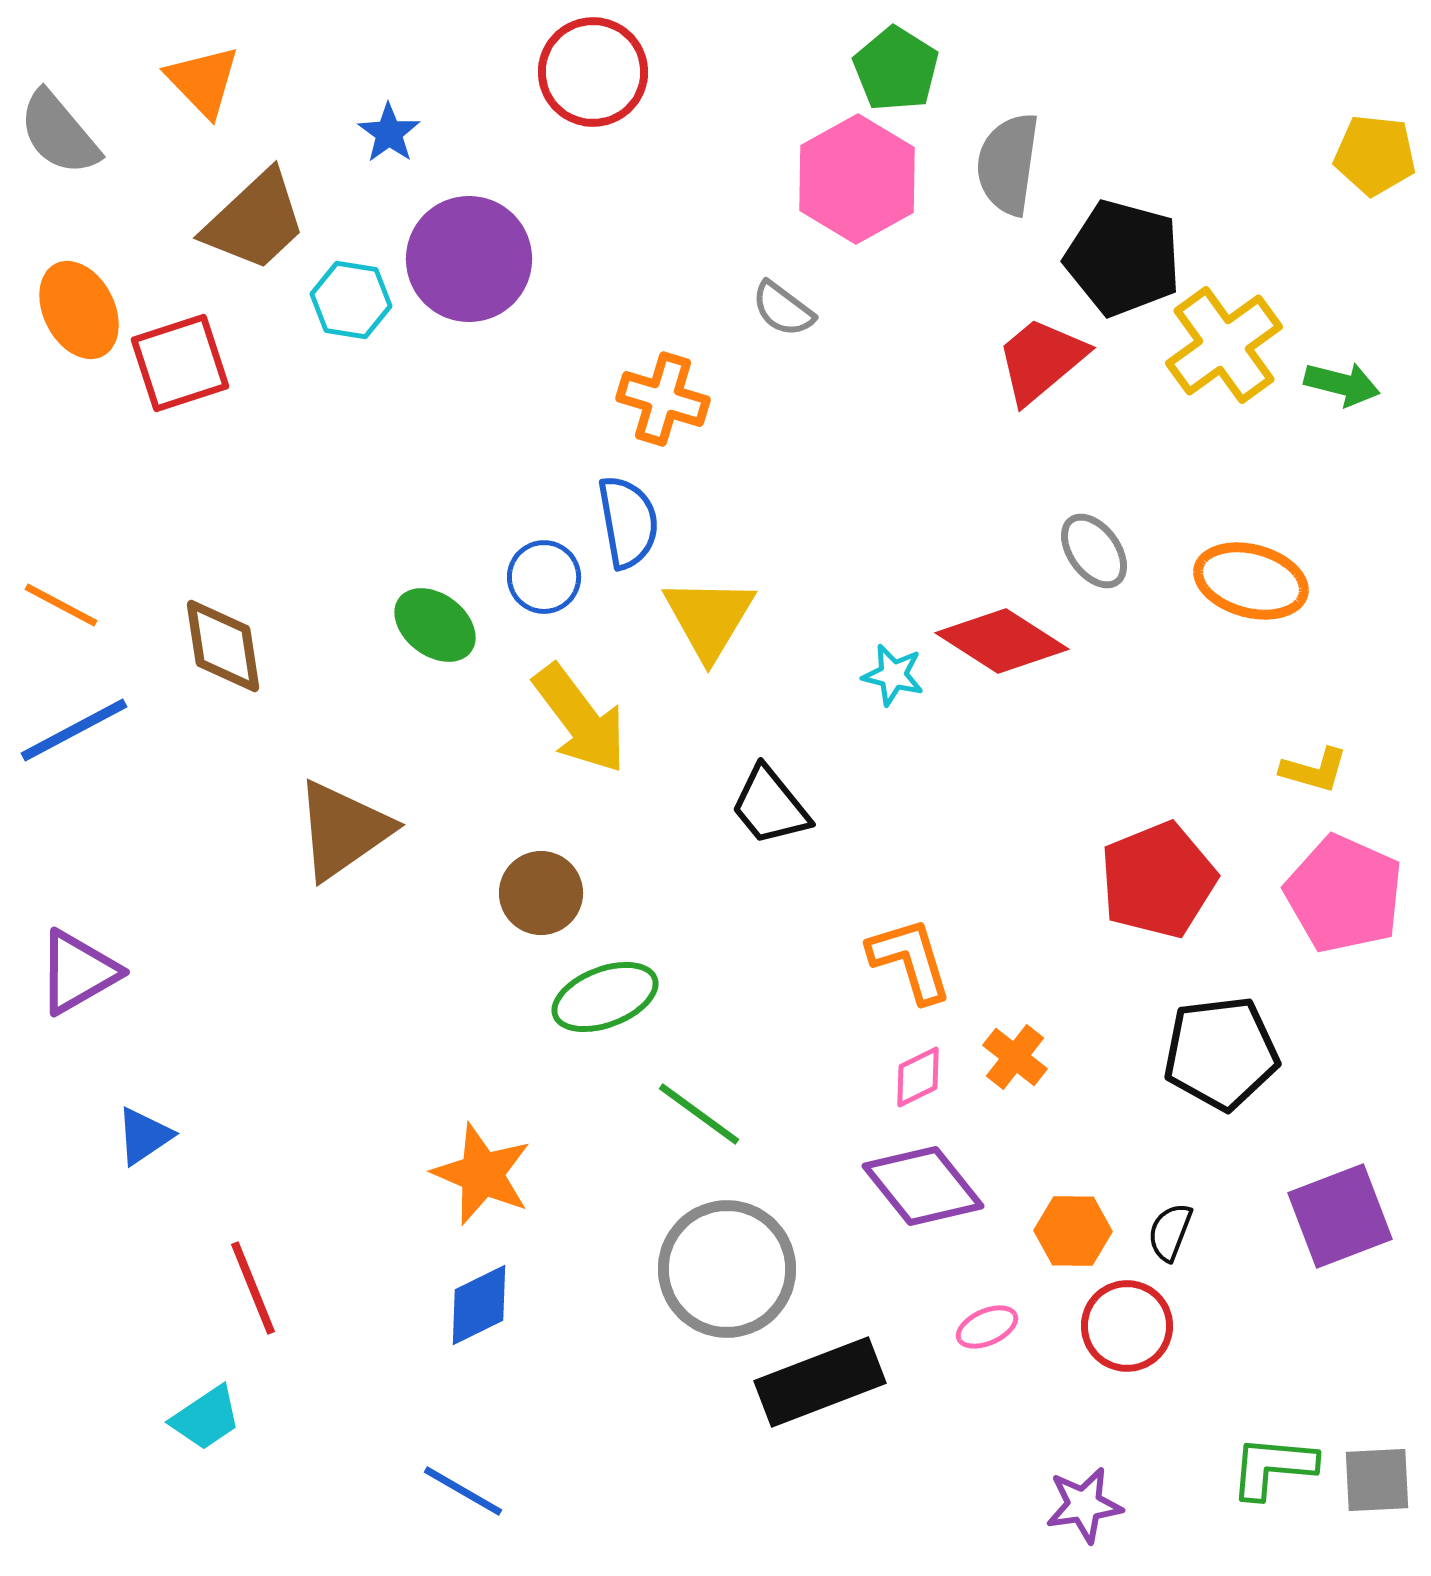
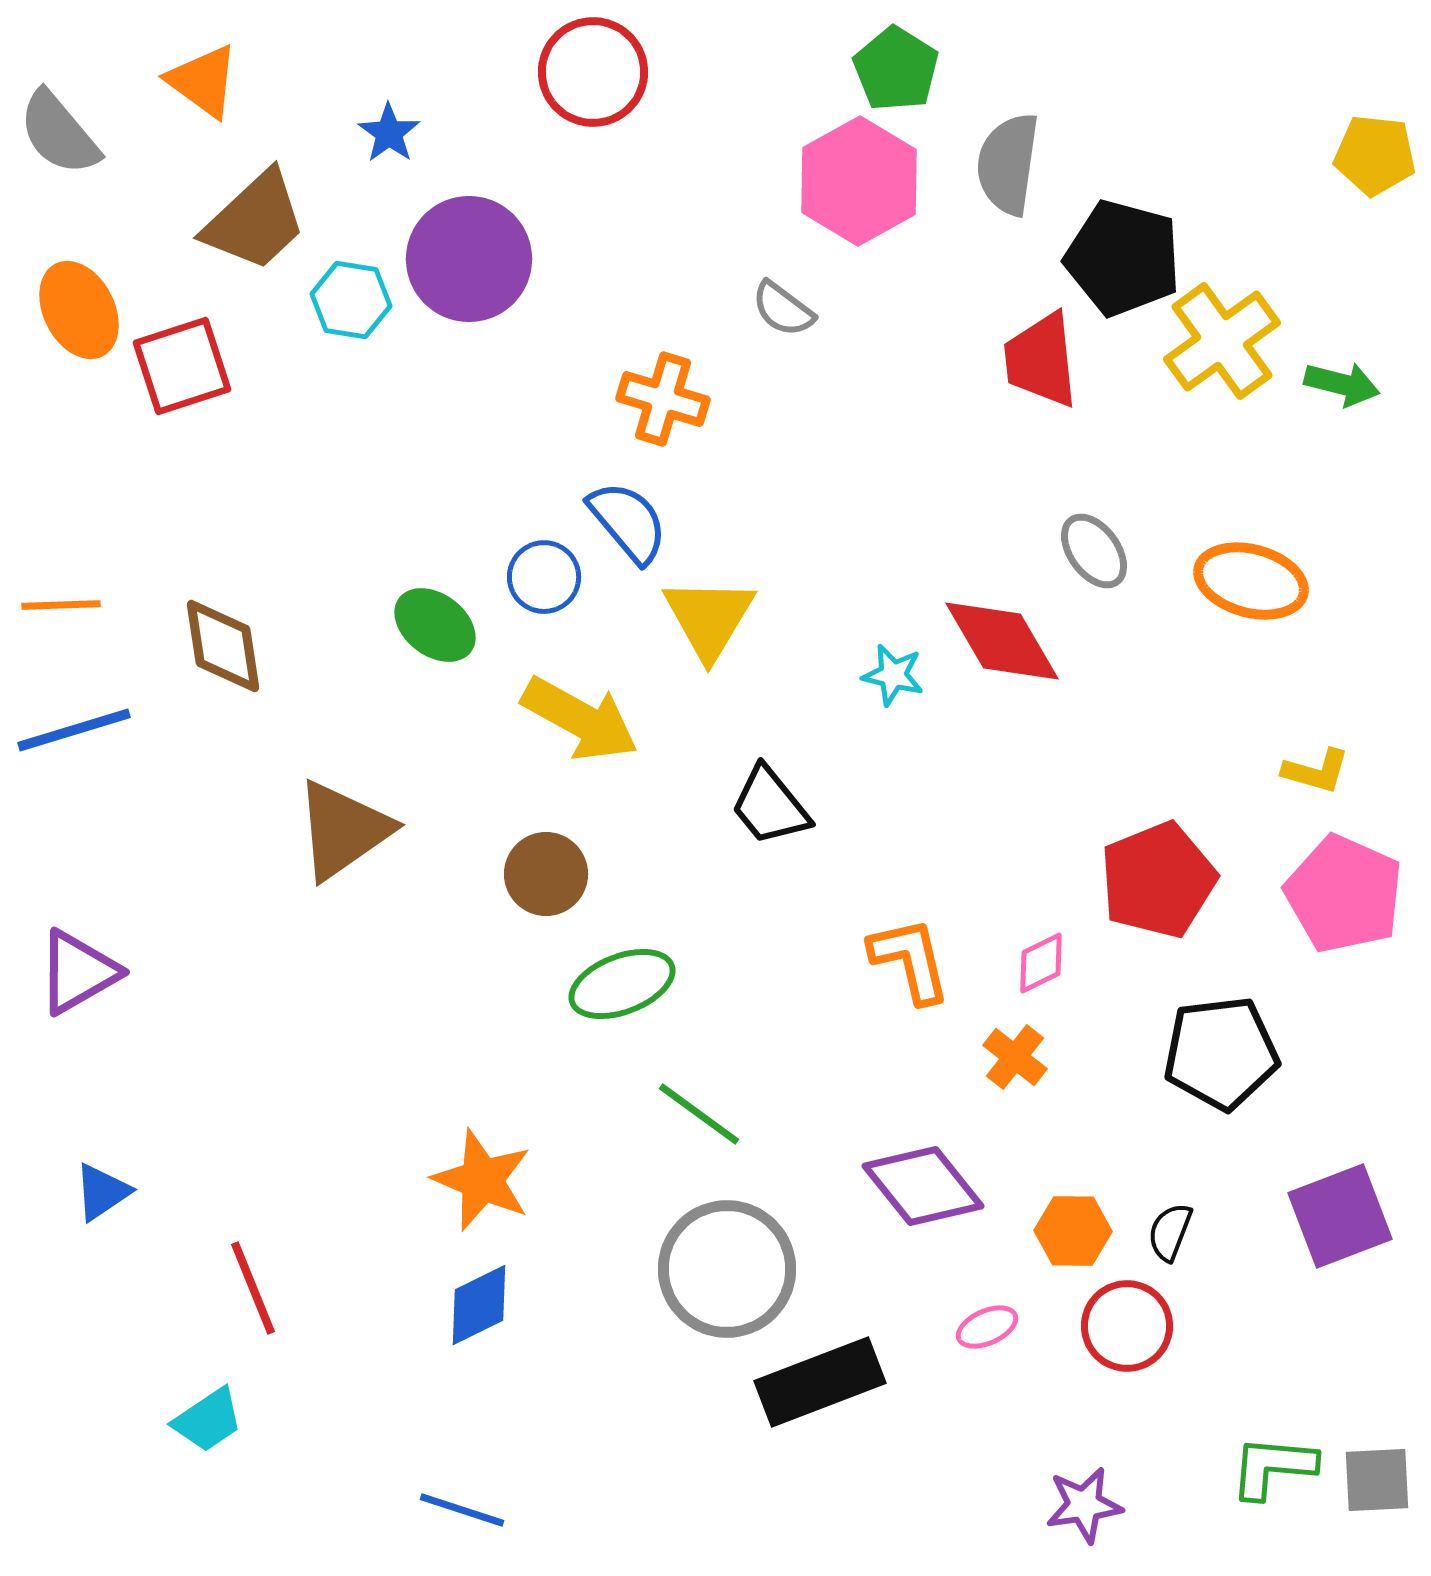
orange triangle at (203, 81): rotated 10 degrees counterclockwise
pink hexagon at (857, 179): moved 2 px right, 2 px down
yellow cross at (1224, 345): moved 2 px left, 4 px up
red trapezoid at (1041, 360): rotated 56 degrees counterclockwise
red square at (180, 363): moved 2 px right, 3 px down
blue semicircle at (628, 522): rotated 30 degrees counterclockwise
orange line at (61, 605): rotated 30 degrees counterclockwise
red diamond at (1002, 641): rotated 27 degrees clockwise
yellow arrow at (580, 719): rotated 24 degrees counterclockwise
blue line at (74, 730): rotated 11 degrees clockwise
yellow L-shape at (1314, 770): moved 2 px right, 1 px down
brown circle at (541, 893): moved 5 px right, 19 px up
orange L-shape at (910, 960): rotated 4 degrees clockwise
green ellipse at (605, 997): moved 17 px right, 13 px up
pink diamond at (918, 1077): moved 123 px right, 114 px up
blue triangle at (144, 1136): moved 42 px left, 56 px down
orange star at (482, 1174): moved 6 px down
cyan trapezoid at (206, 1418): moved 2 px right, 2 px down
blue line at (463, 1491): moved 1 px left, 19 px down; rotated 12 degrees counterclockwise
